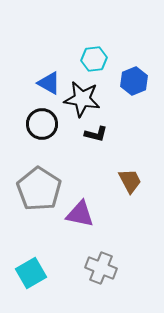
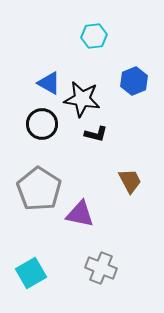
cyan hexagon: moved 23 px up
